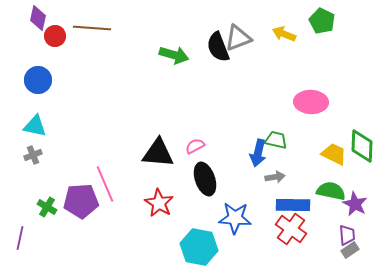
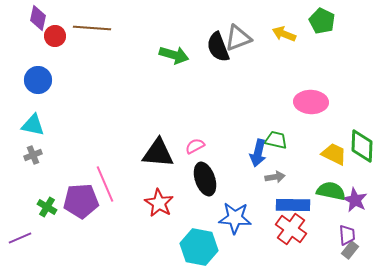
cyan triangle: moved 2 px left, 1 px up
purple star: moved 4 px up
purple line: rotated 55 degrees clockwise
gray rectangle: rotated 18 degrees counterclockwise
